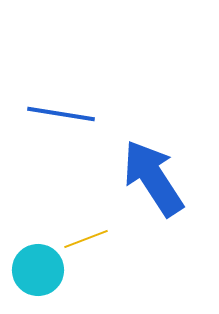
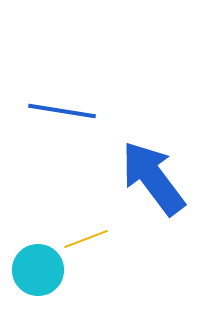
blue line: moved 1 px right, 3 px up
blue arrow: rotated 4 degrees counterclockwise
